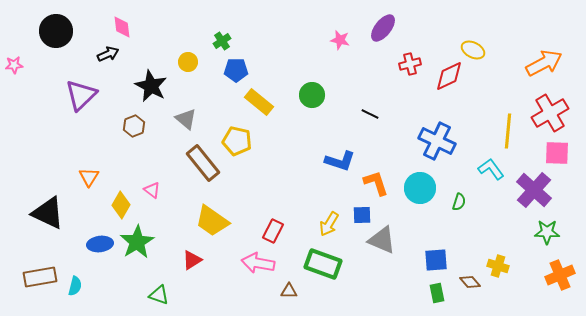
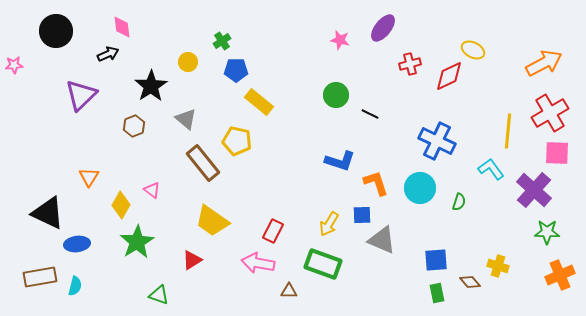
black star at (151, 86): rotated 12 degrees clockwise
green circle at (312, 95): moved 24 px right
blue ellipse at (100, 244): moved 23 px left
